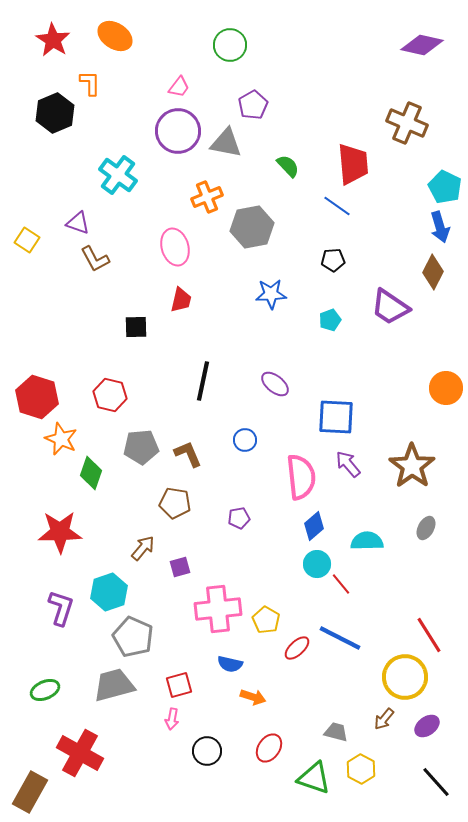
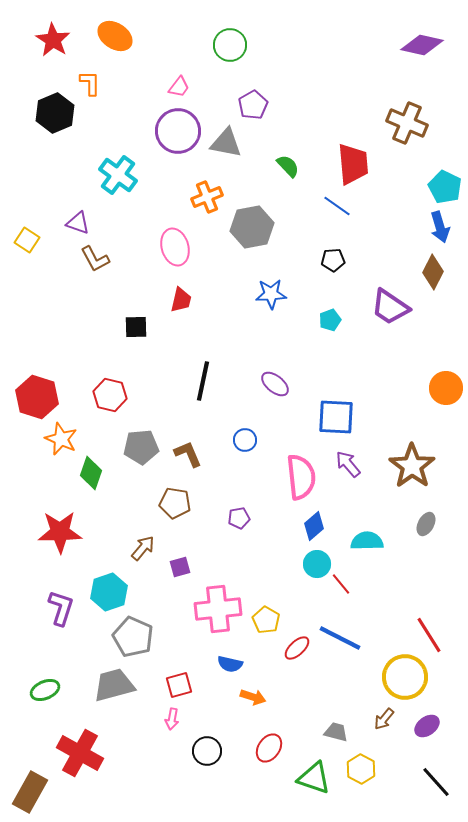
gray ellipse at (426, 528): moved 4 px up
